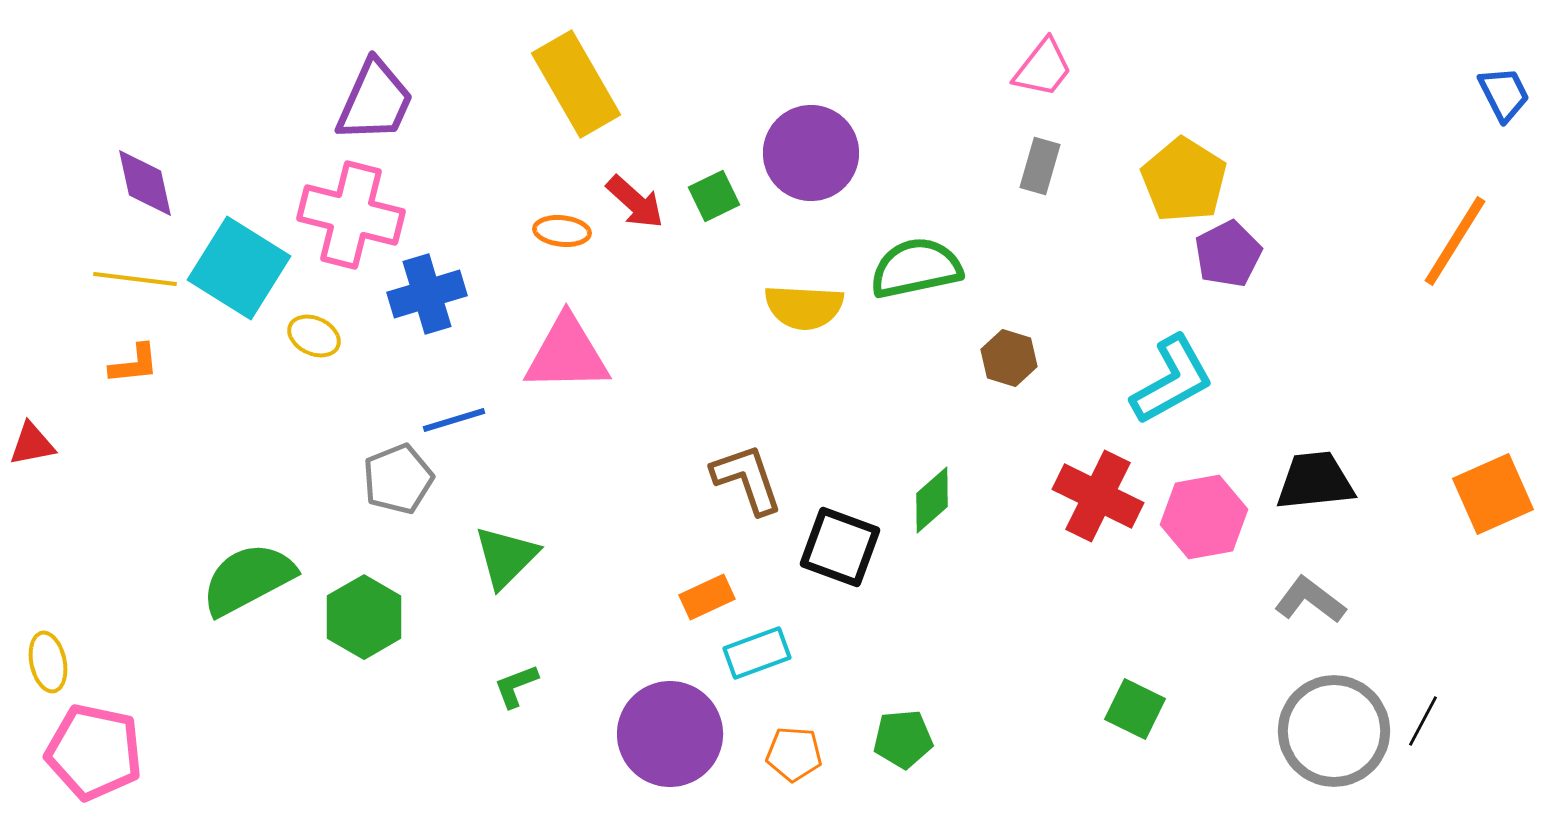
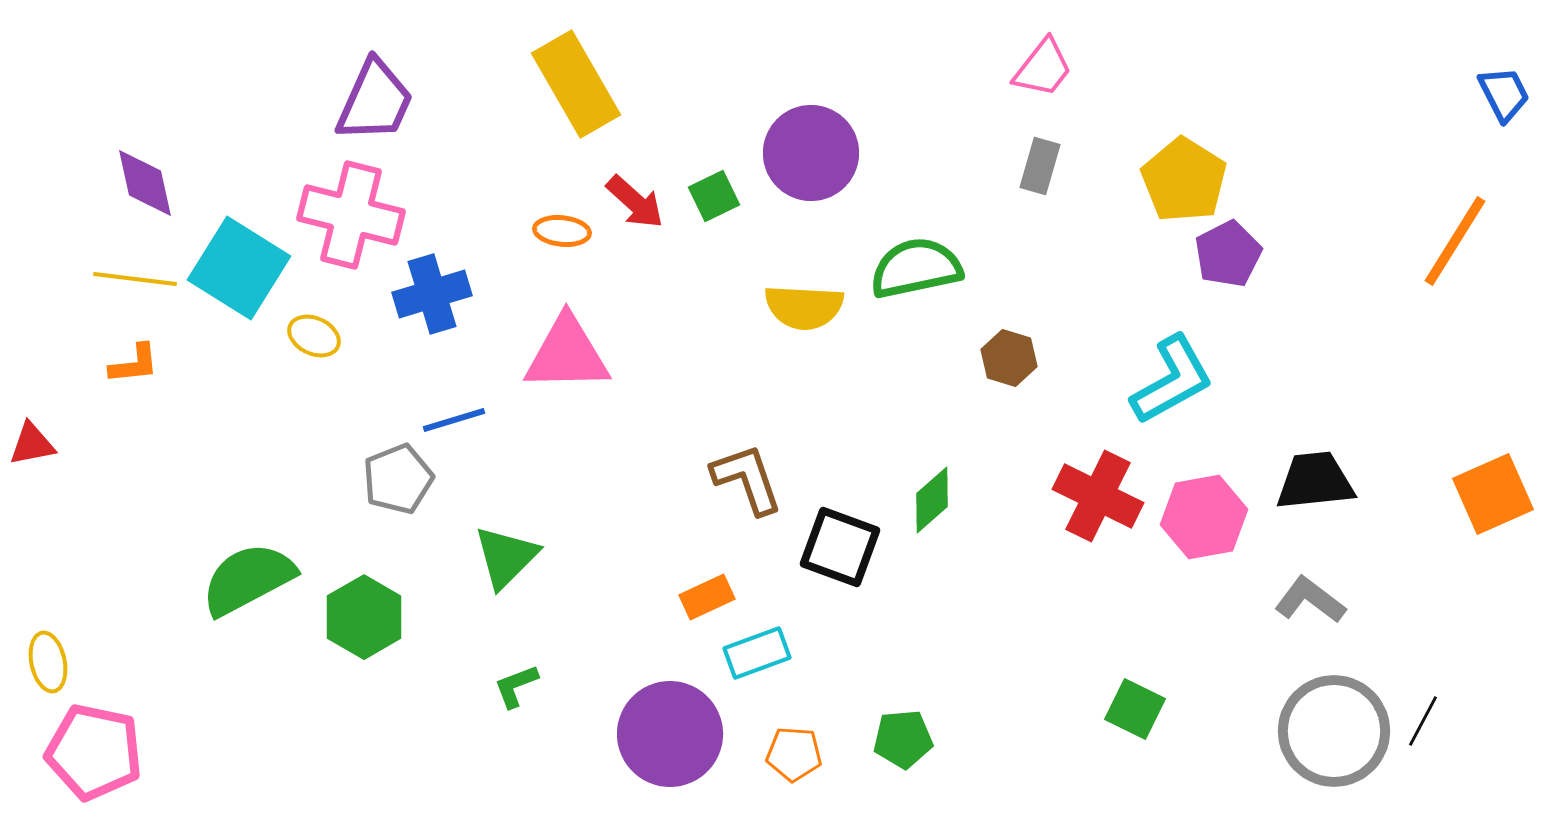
blue cross at (427, 294): moved 5 px right
